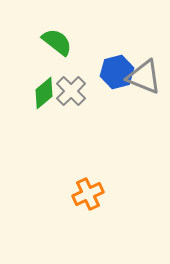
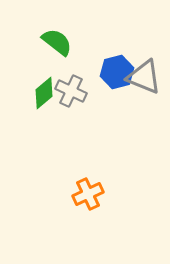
gray cross: rotated 20 degrees counterclockwise
